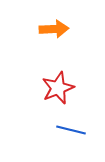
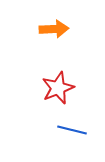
blue line: moved 1 px right
